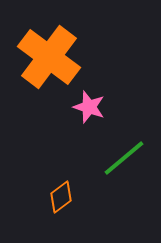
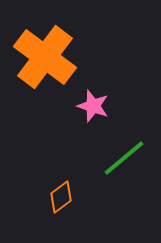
orange cross: moved 4 px left
pink star: moved 4 px right, 1 px up
